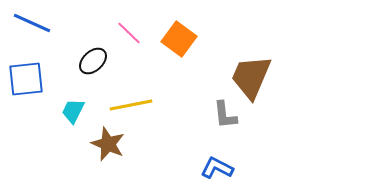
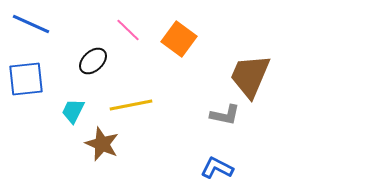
blue line: moved 1 px left, 1 px down
pink line: moved 1 px left, 3 px up
brown trapezoid: moved 1 px left, 1 px up
gray L-shape: rotated 72 degrees counterclockwise
brown star: moved 6 px left
